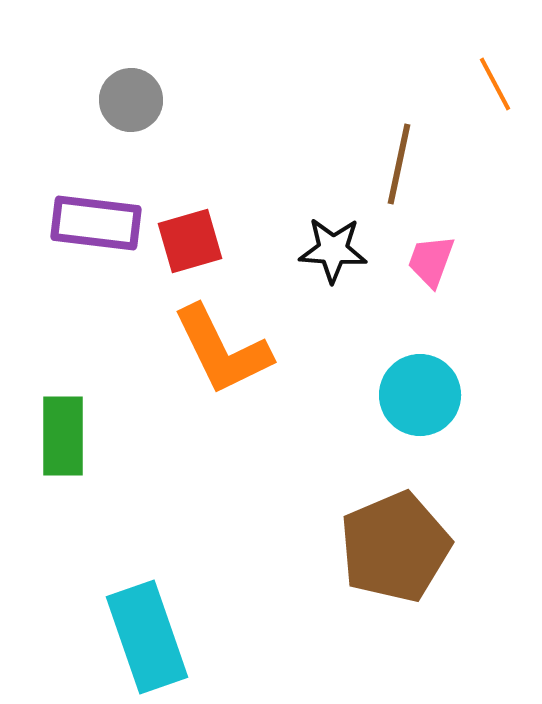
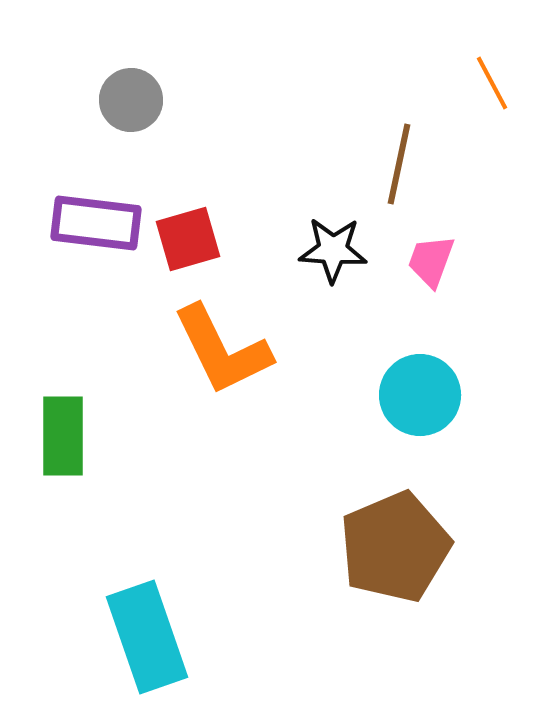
orange line: moved 3 px left, 1 px up
red square: moved 2 px left, 2 px up
